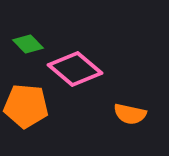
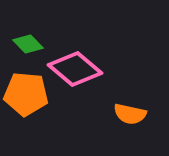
orange pentagon: moved 12 px up
